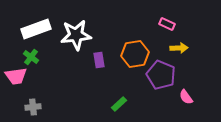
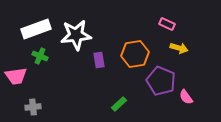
yellow arrow: rotated 18 degrees clockwise
green cross: moved 9 px right, 1 px up; rotated 14 degrees counterclockwise
purple pentagon: moved 6 px down
